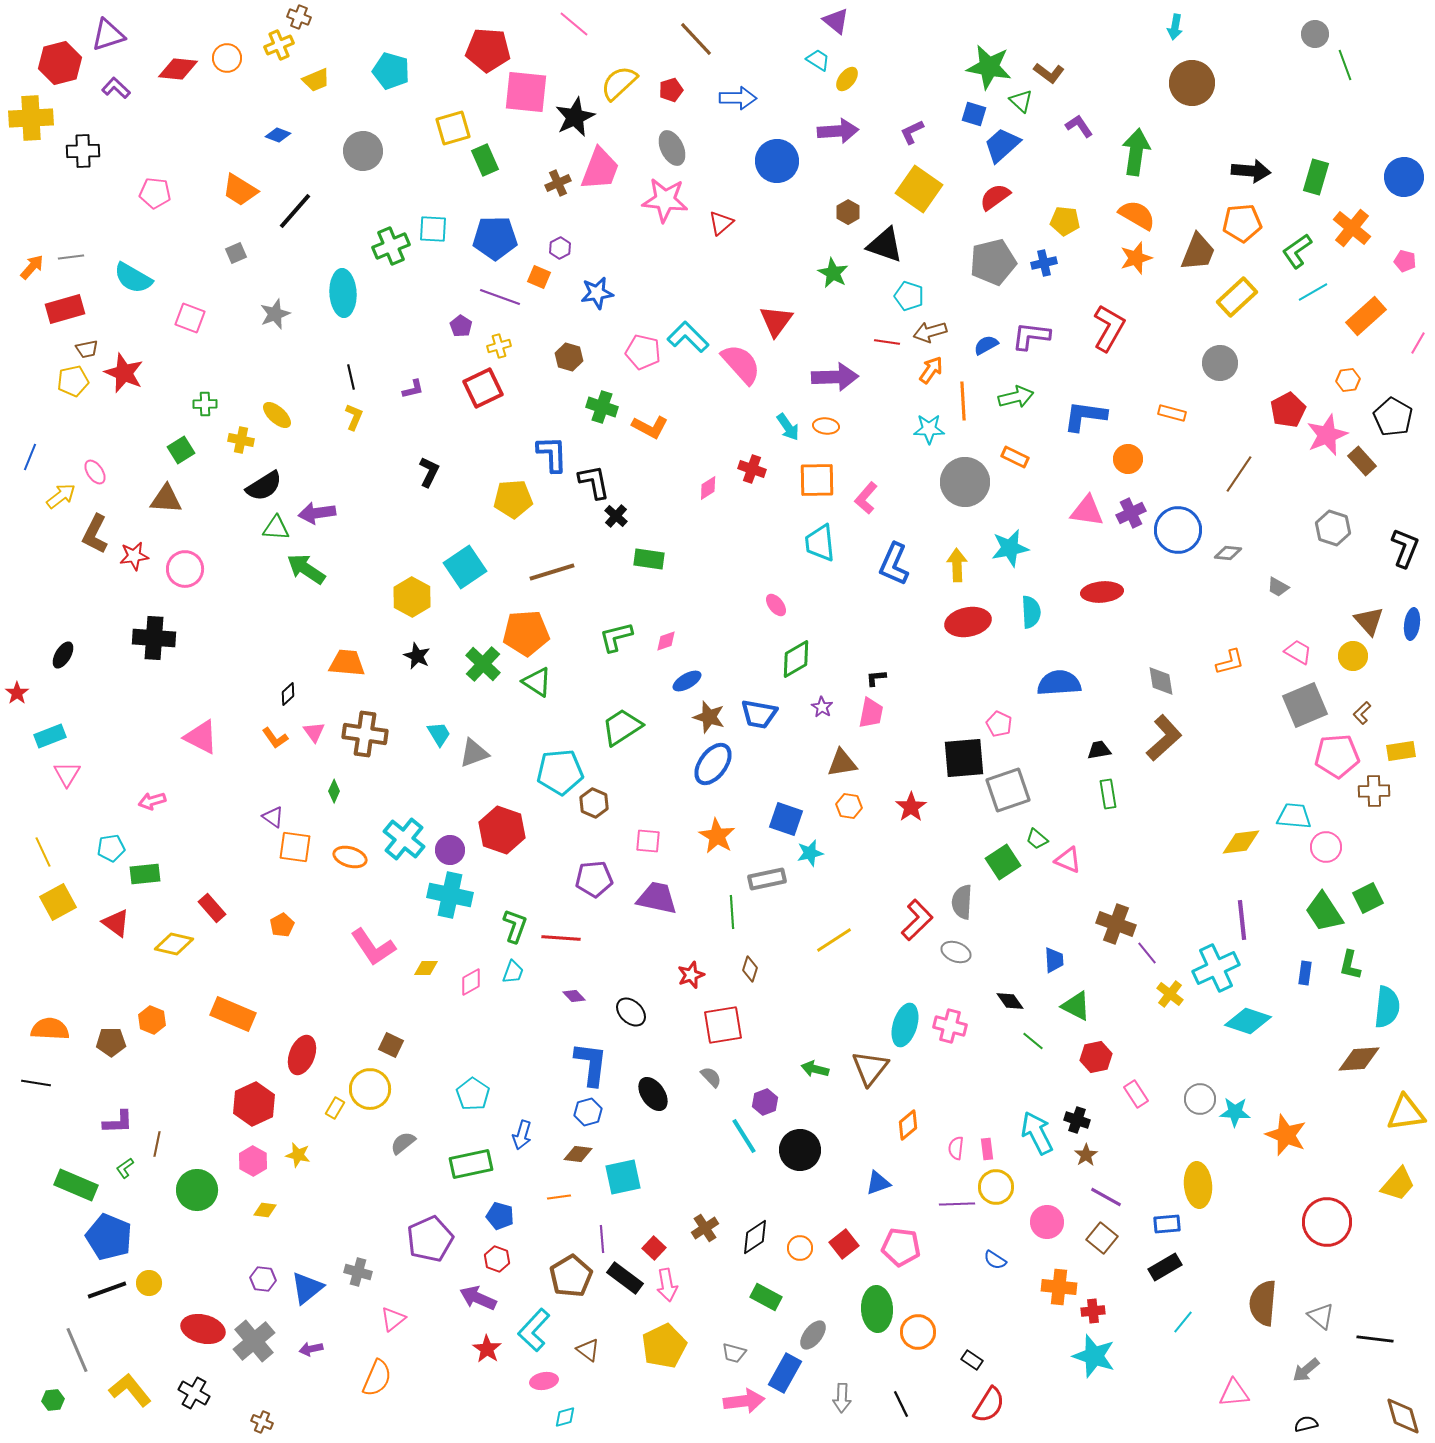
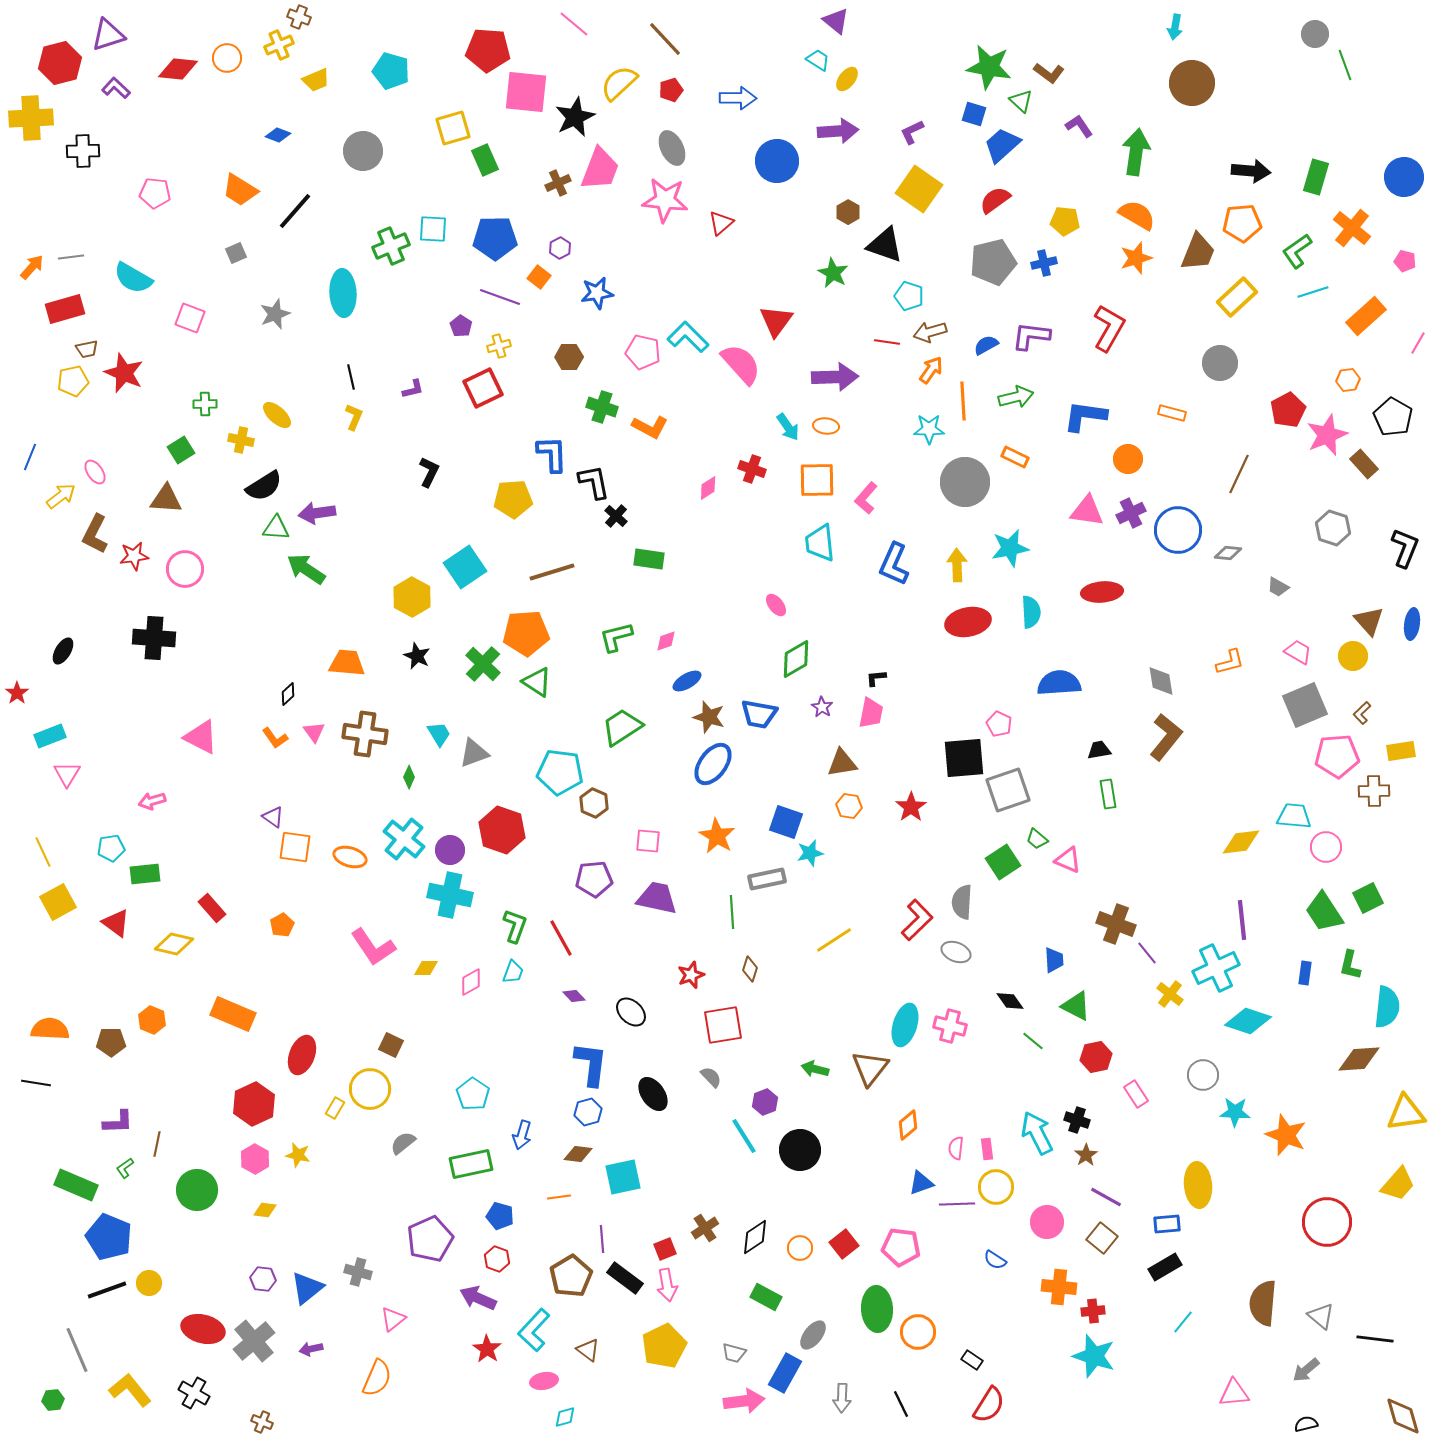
brown line at (696, 39): moved 31 px left
red semicircle at (995, 197): moved 3 px down
orange square at (539, 277): rotated 15 degrees clockwise
cyan line at (1313, 292): rotated 12 degrees clockwise
brown hexagon at (569, 357): rotated 16 degrees counterclockwise
brown rectangle at (1362, 461): moved 2 px right, 3 px down
brown line at (1239, 474): rotated 9 degrees counterclockwise
black ellipse at (63, 655): moved 4 px up
brown L-shape at (1164, 738): moved 2 px right, 1 px up; rotated 9 degrees counterclockwise
cyan pentagon at (560, 772): rotated 12 degrees clockwise
green diamond at (334, 791): moved 75 px right, 14 px up
blue square at (786, 819): moved 3 px down
red line at (561, 938): rotated 57 degrees clockwise
gray circle at (1200, 1099): moved 3 px right, 24 px up
pink hexagon at (253, 1161): moved 2 px right, 2 px up
blue triangle at (878, 1183): moved 43 px right
red square at (654, 1248): moved 11 px right, 1 px down; rotated 25 degrees clockwise
